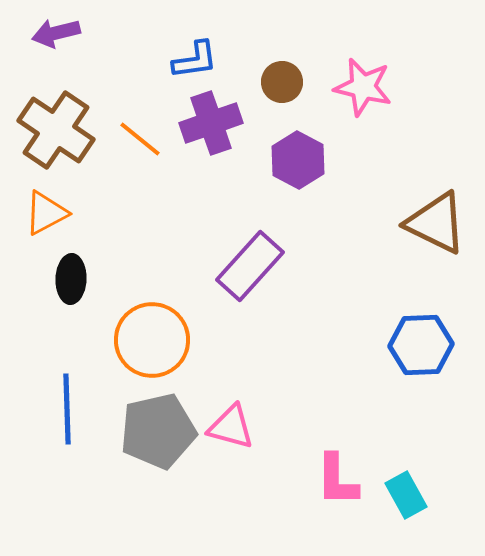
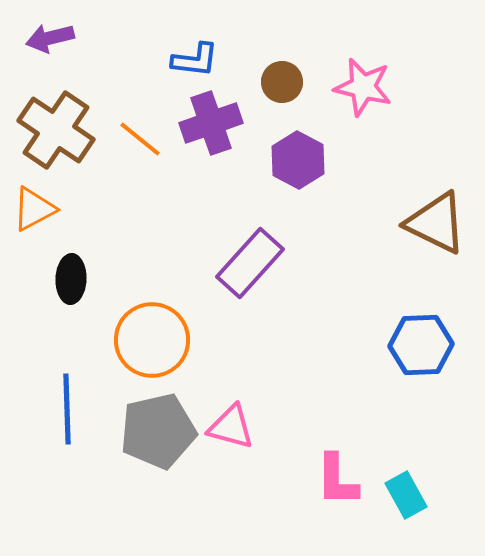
purple arrow: moved 6 px left, 5 px down
blue L-shape: rotated 15 degrees clockwise
orange triangle: moved 12 px left, 4 px up
purple rectangle: moved 3 px up
